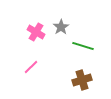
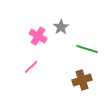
pink cross: moved 2 px right, 4 px down
green line: moved 4 px right, 3 px down
